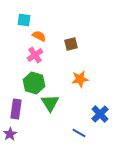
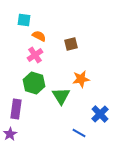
orange star: moved 1 px right
green triangle: moved 11 px right, 7 px up
